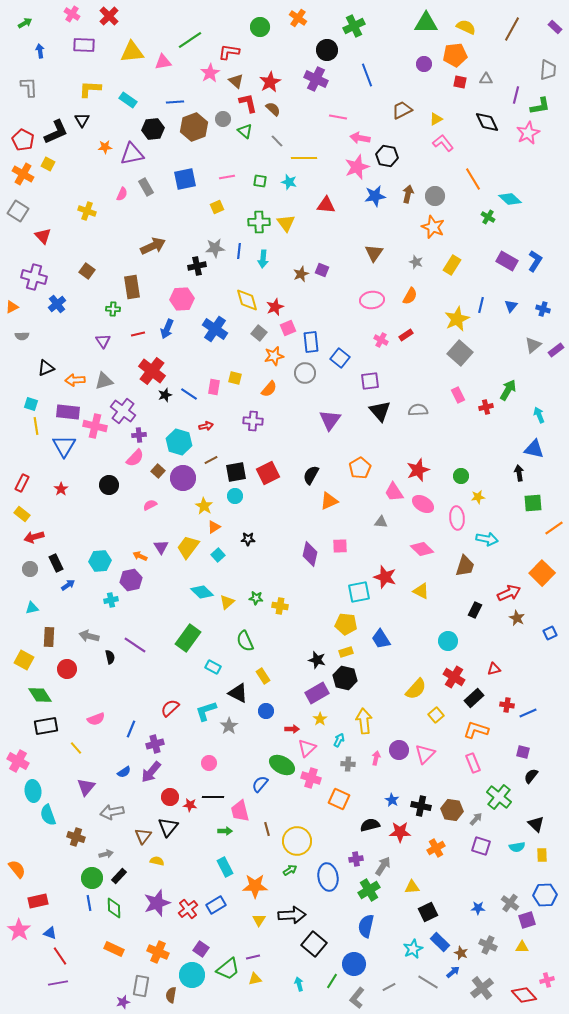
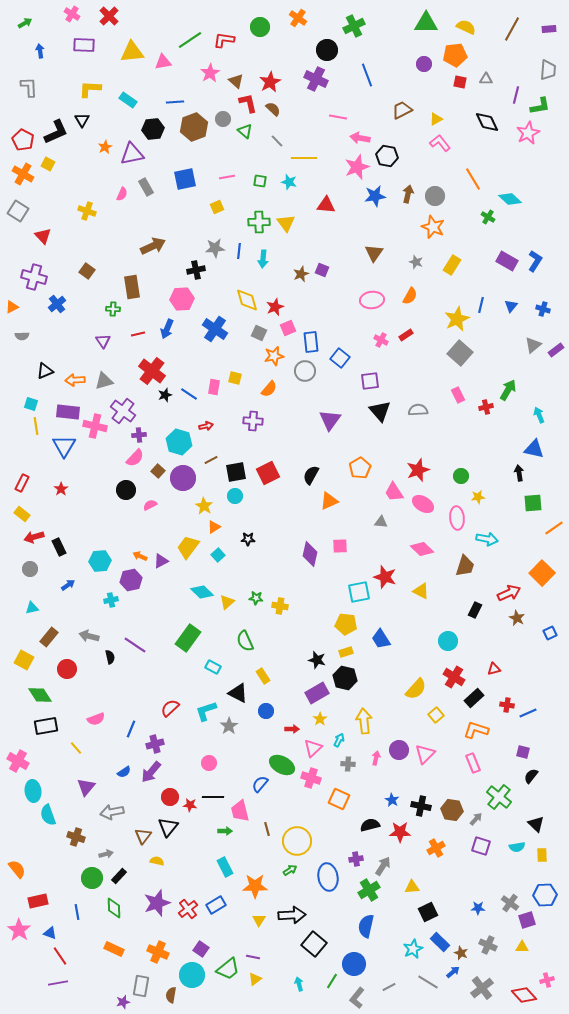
purple rectangle at (555, 27): moved 6 px left, 2 px down; rotated 48 degrees counterclockwise
red L-shape at (229, 52): moved 5 px left, 12 px up
pink L-shape at (443, 143): moved 3 px left
orange star at (105, 147): rotated 24 degrees counterclockwise
black cross at (197, 266): moved 1 px left, 4 px down
gray square at (259, 333): rotated 14 degrees counterclockwise
black triangle at (46, 368): moved 1 px left, 3 px down
gray circle at (305, 373): moved 2 px up
black circle at (109, 485): moved 17 px right, 5 px down
purple triangle at (161, 547): moved 14 px down; rotated 35 degrees clockwise
black rectangle at (56, 563): moved 3 px right, 16 px up
brown rectangle at (49, 637): rotated 36 degrees clockwise
pink triangle at (307, 748): moved 6 px right
blue line at (89, 903): moved 12 px left, 9 px down
purple line at (253, 957): rotated 24 degrees clockwise
yellow triangle at (255, 979): rotated 24 degrees counterclockwise
